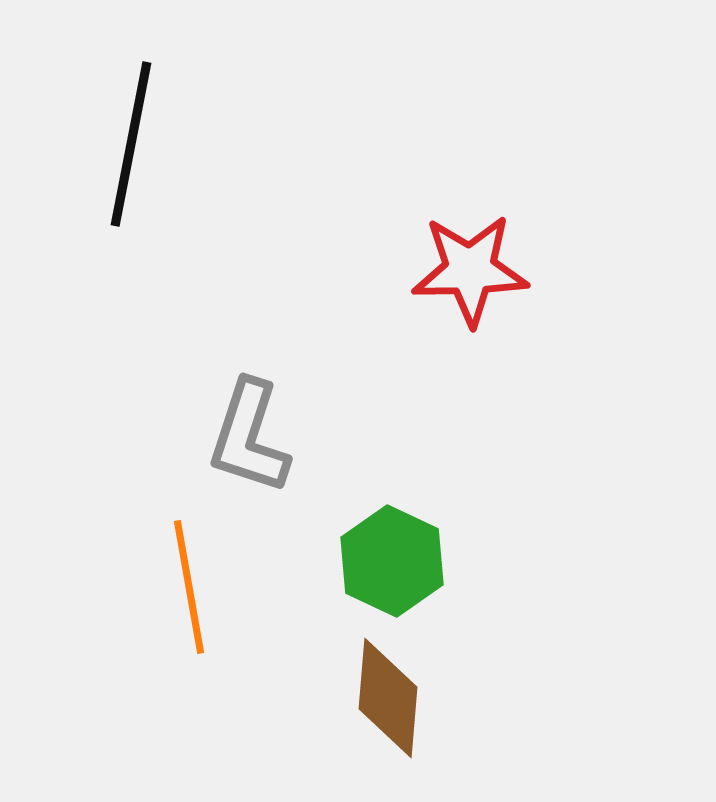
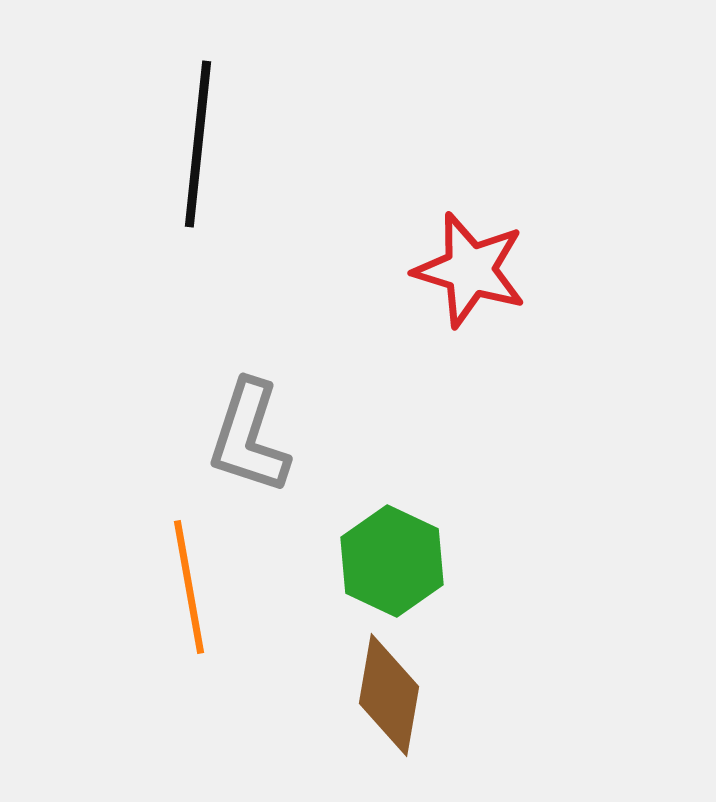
black line: moved 67 px right; rotated 5 degrees counterclockwise
red star: rotated 18 degrees clockwise
brown diamond: moved 1 px right, 3 px up; rotated 5 degrees clockwise
